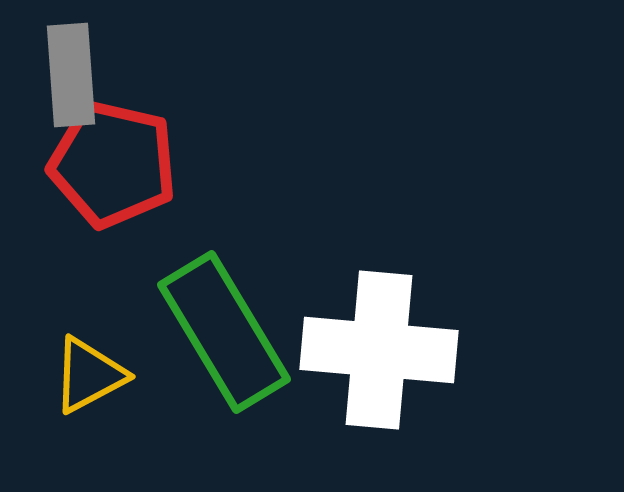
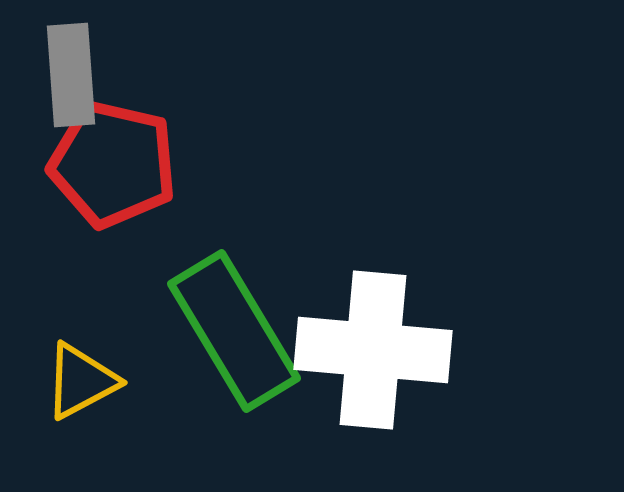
green rectangle: moved 10 px right, 1 px up
white cross: moved 6 px left
yellow triangle: moved 8 px left, 6 px down
